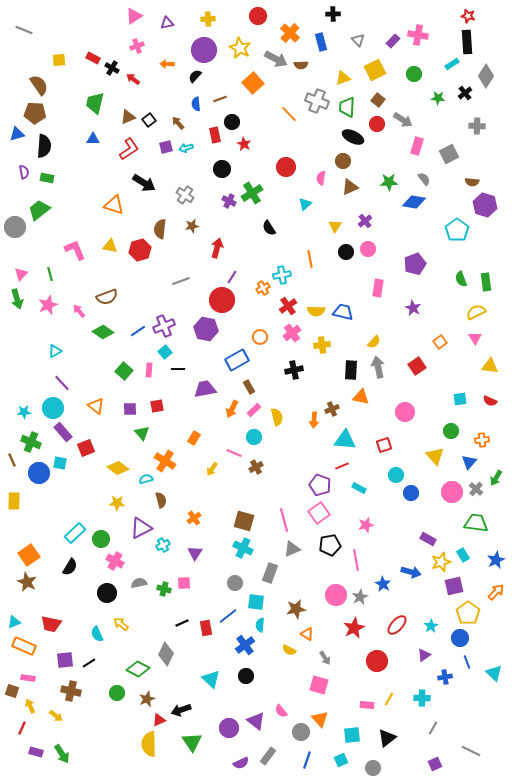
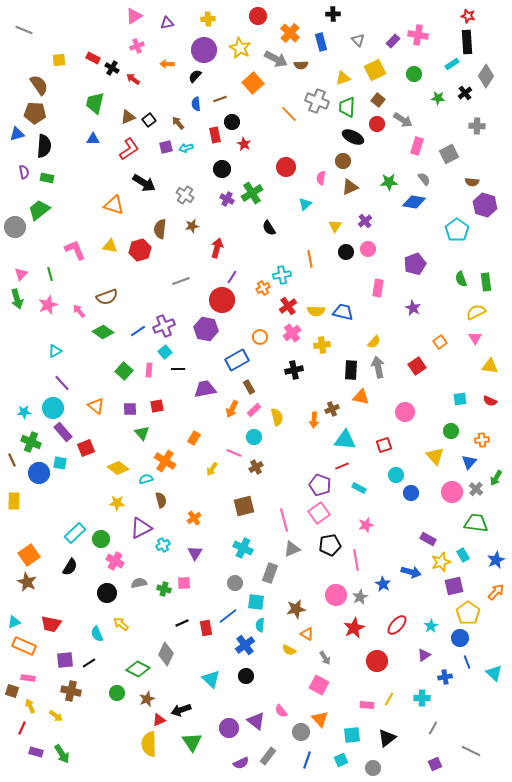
purple cross at (229, 201): moved 2 px left, 2 px up
brown square at (244, 521): moved 15 px up; rotated 30 degrees counterclockwise
pink square at (319, 685): rotated 12 degrees clockwise
